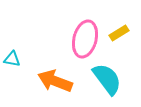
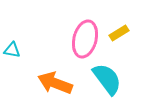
cyan triangle: moved 9 px up
orange arrow: moved 2 px down
